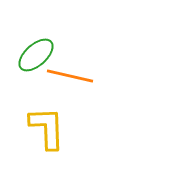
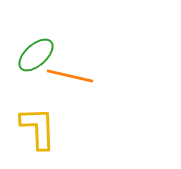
yellow L-shape: moved 9 px left
